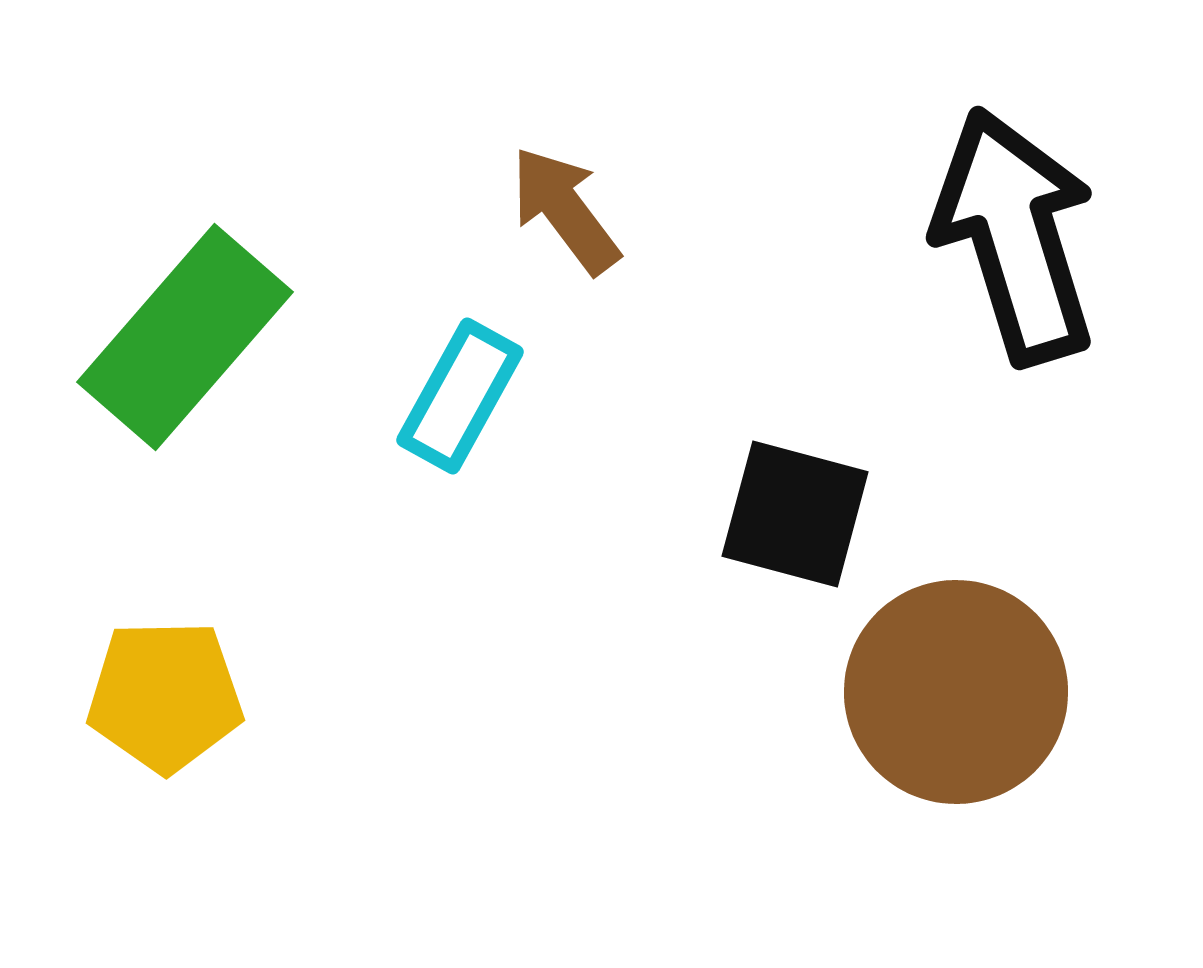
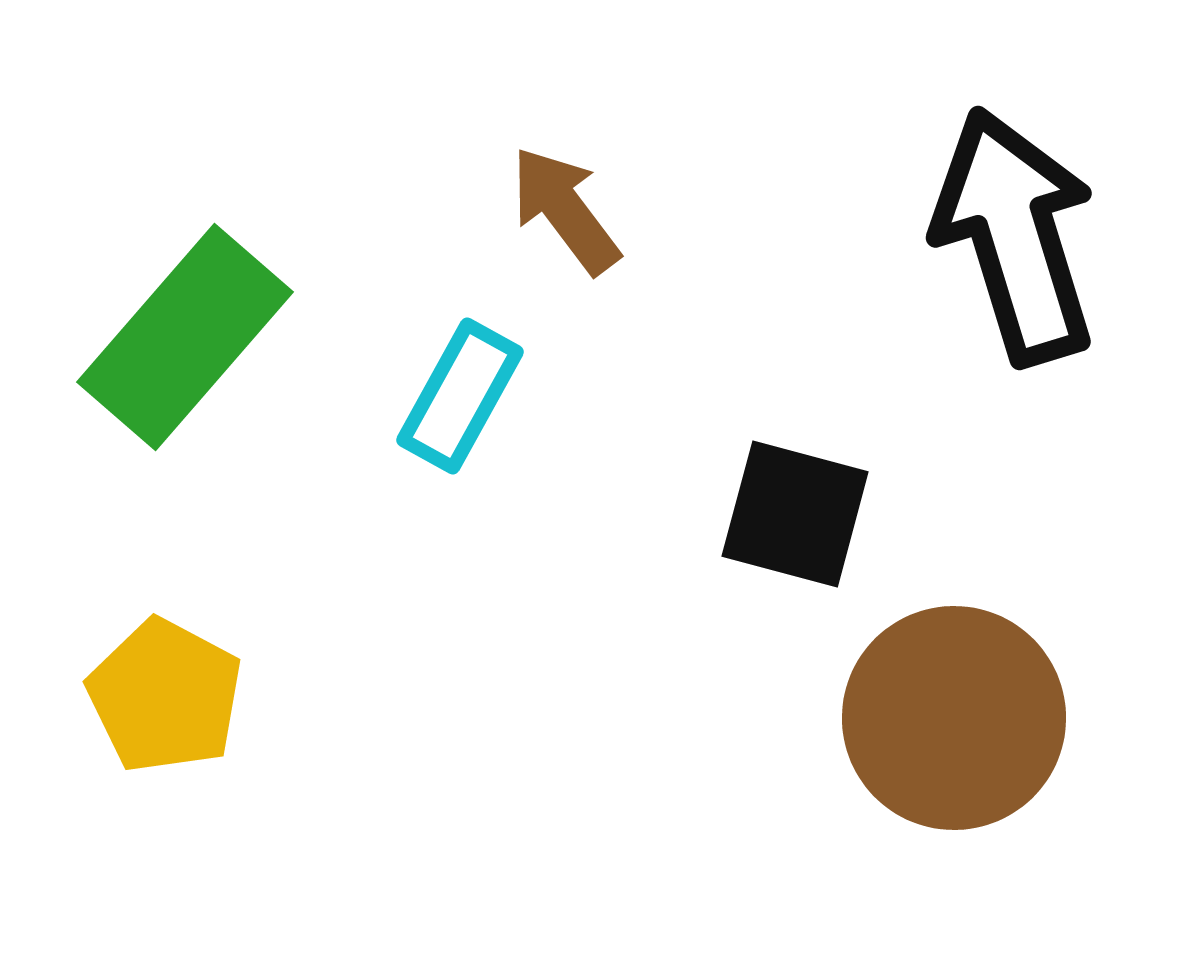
brown circle: moved 2 px left, 26 px down
yellow pentagon: rotated 29 degrees clockwise
